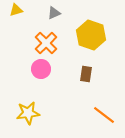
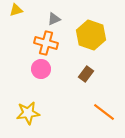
gray triangle: moved 6 px down
orange cross: rotated 30 degrees counterclockwise
brown rectangle: rotated 28 degrees clockwise
orange line: moved 3 px up
